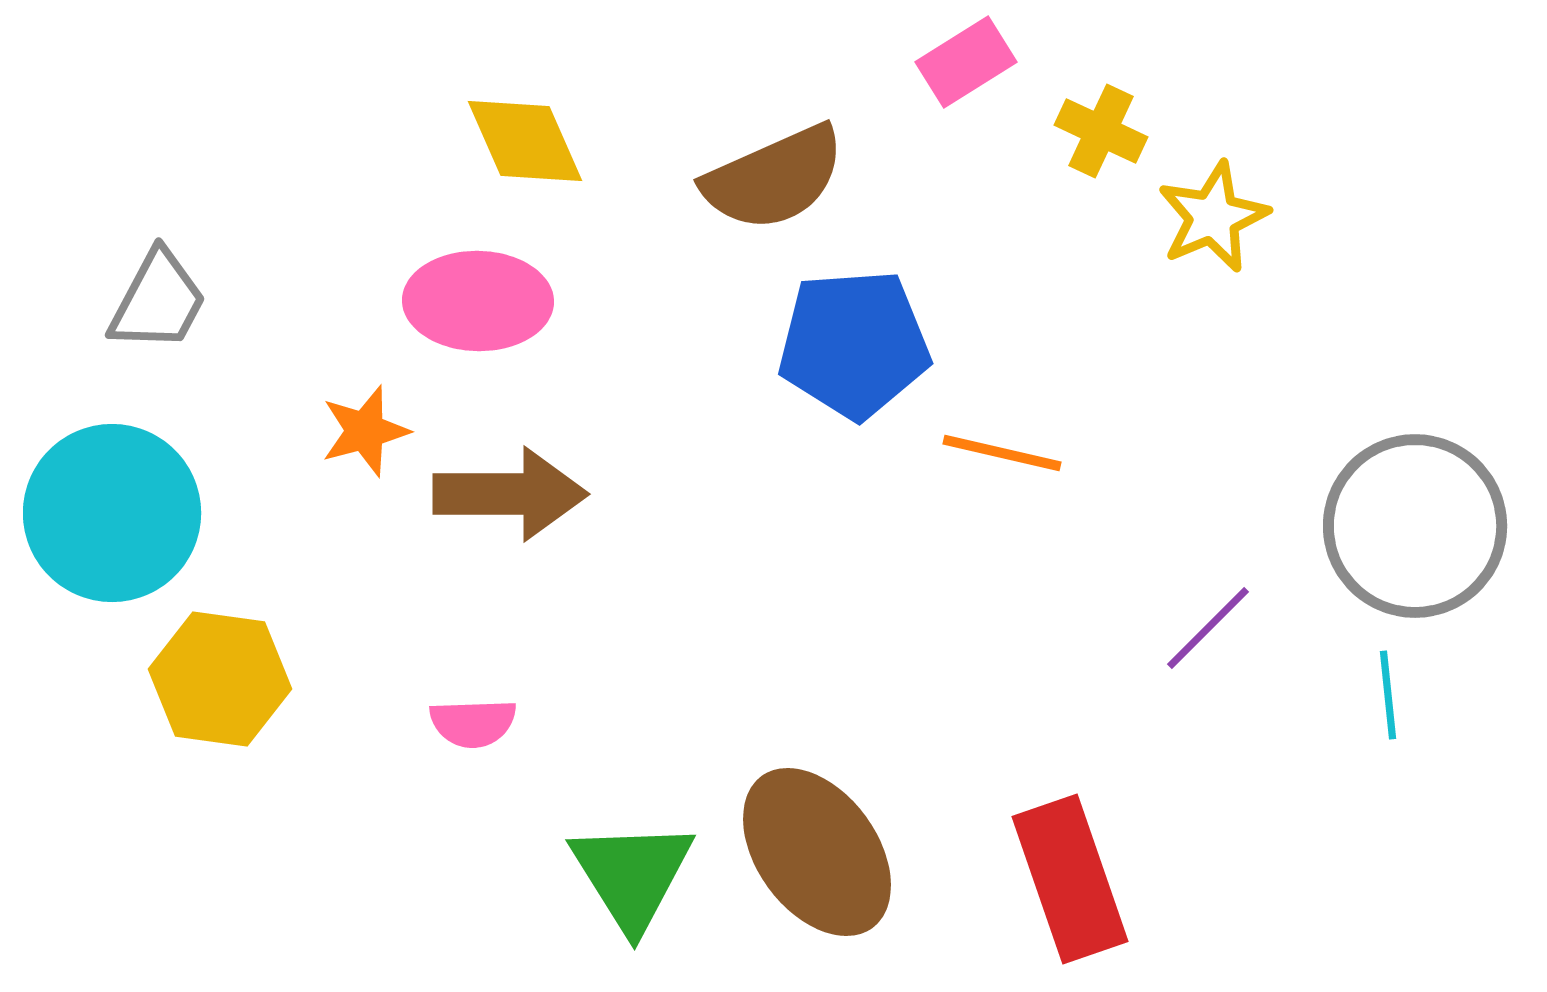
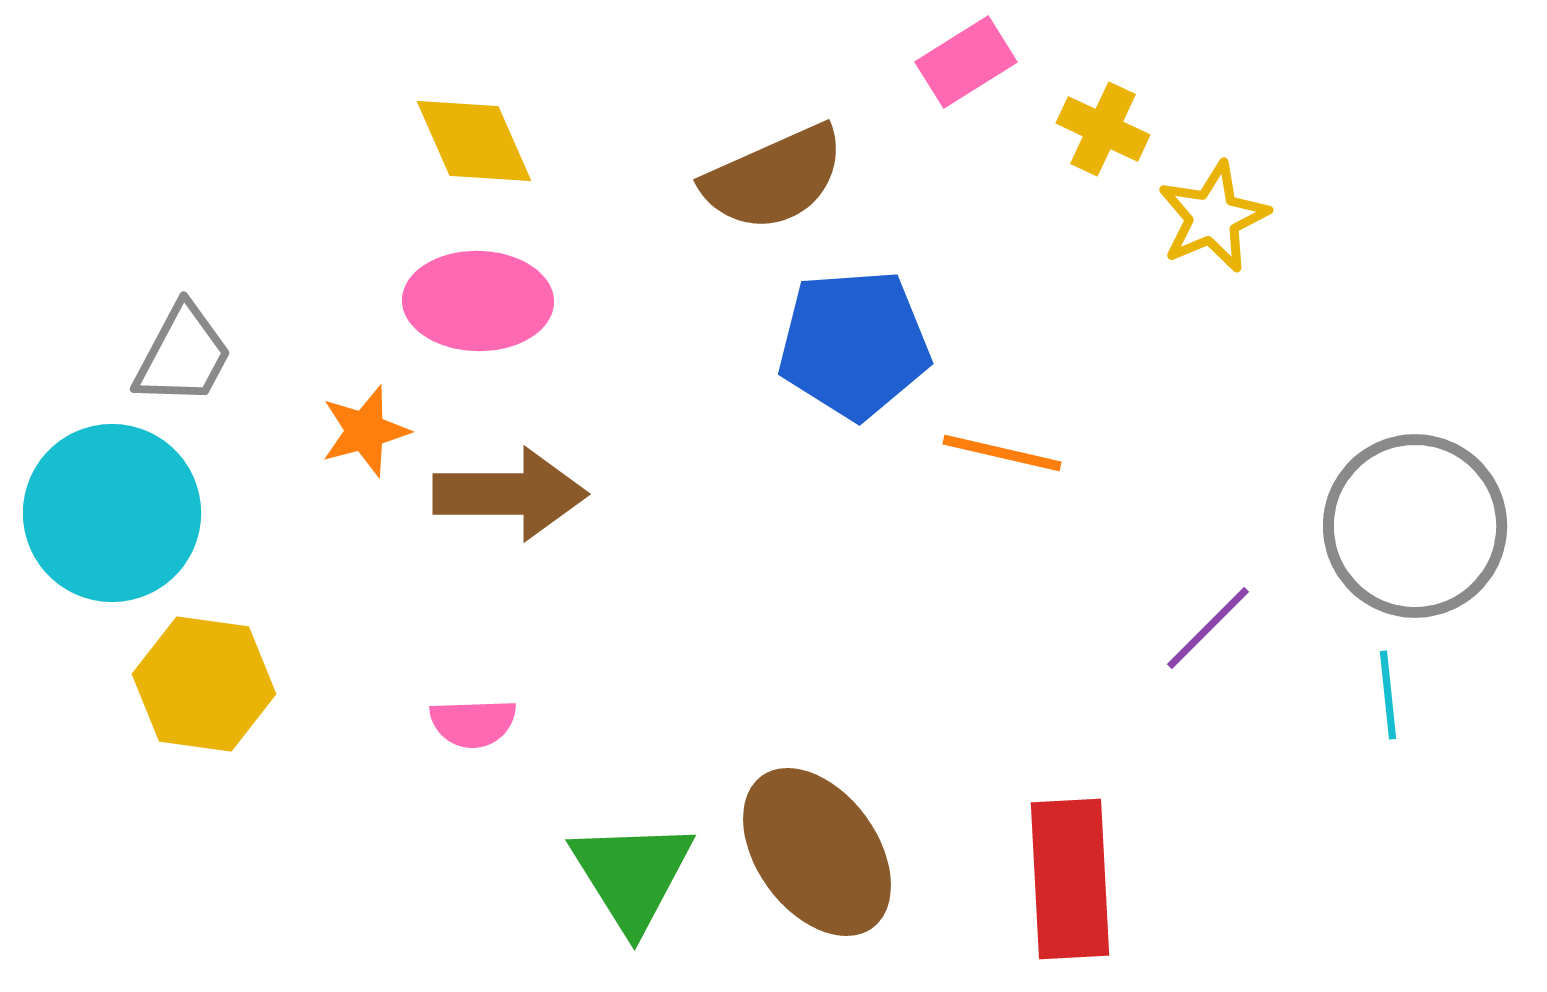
yellow cross: moved 2 px right, 2 px up
yellow diamond: moved 51 px left
gray trapezoid: moved 25 px right, 54 px down
yellow hexagon: moved 16 px left, 5 px down
red rectangle: rotated 16 degrees clockwise
